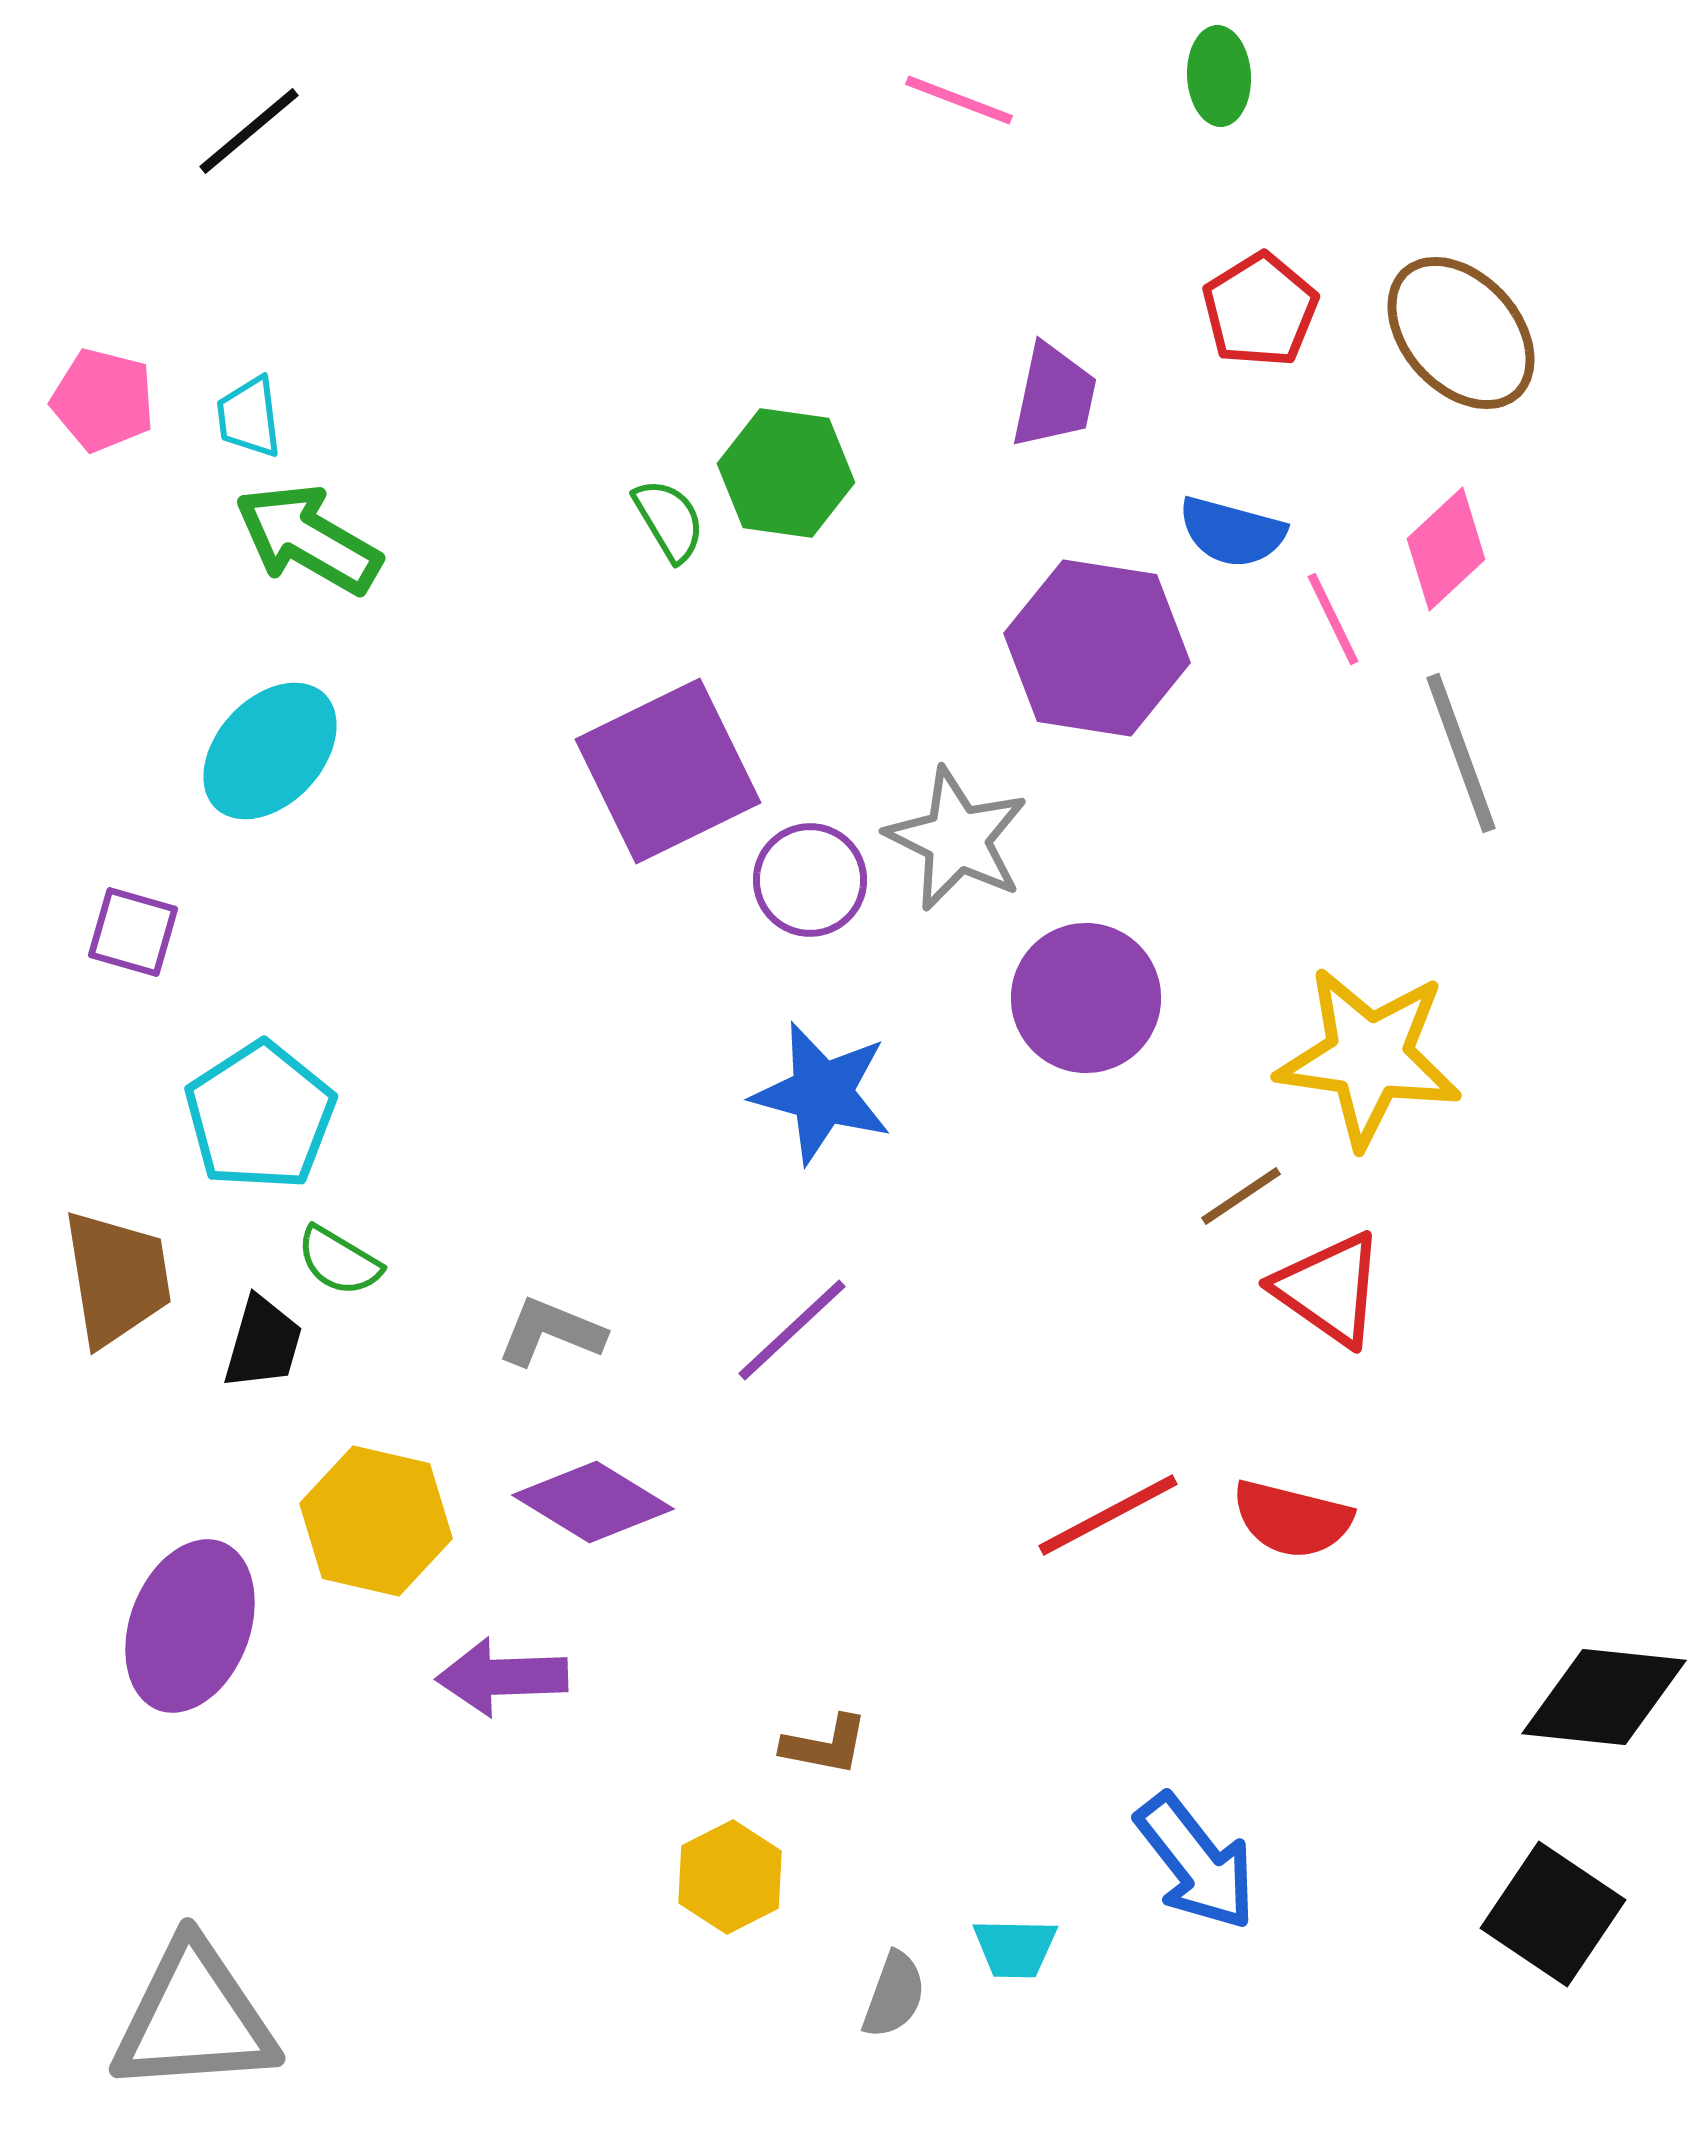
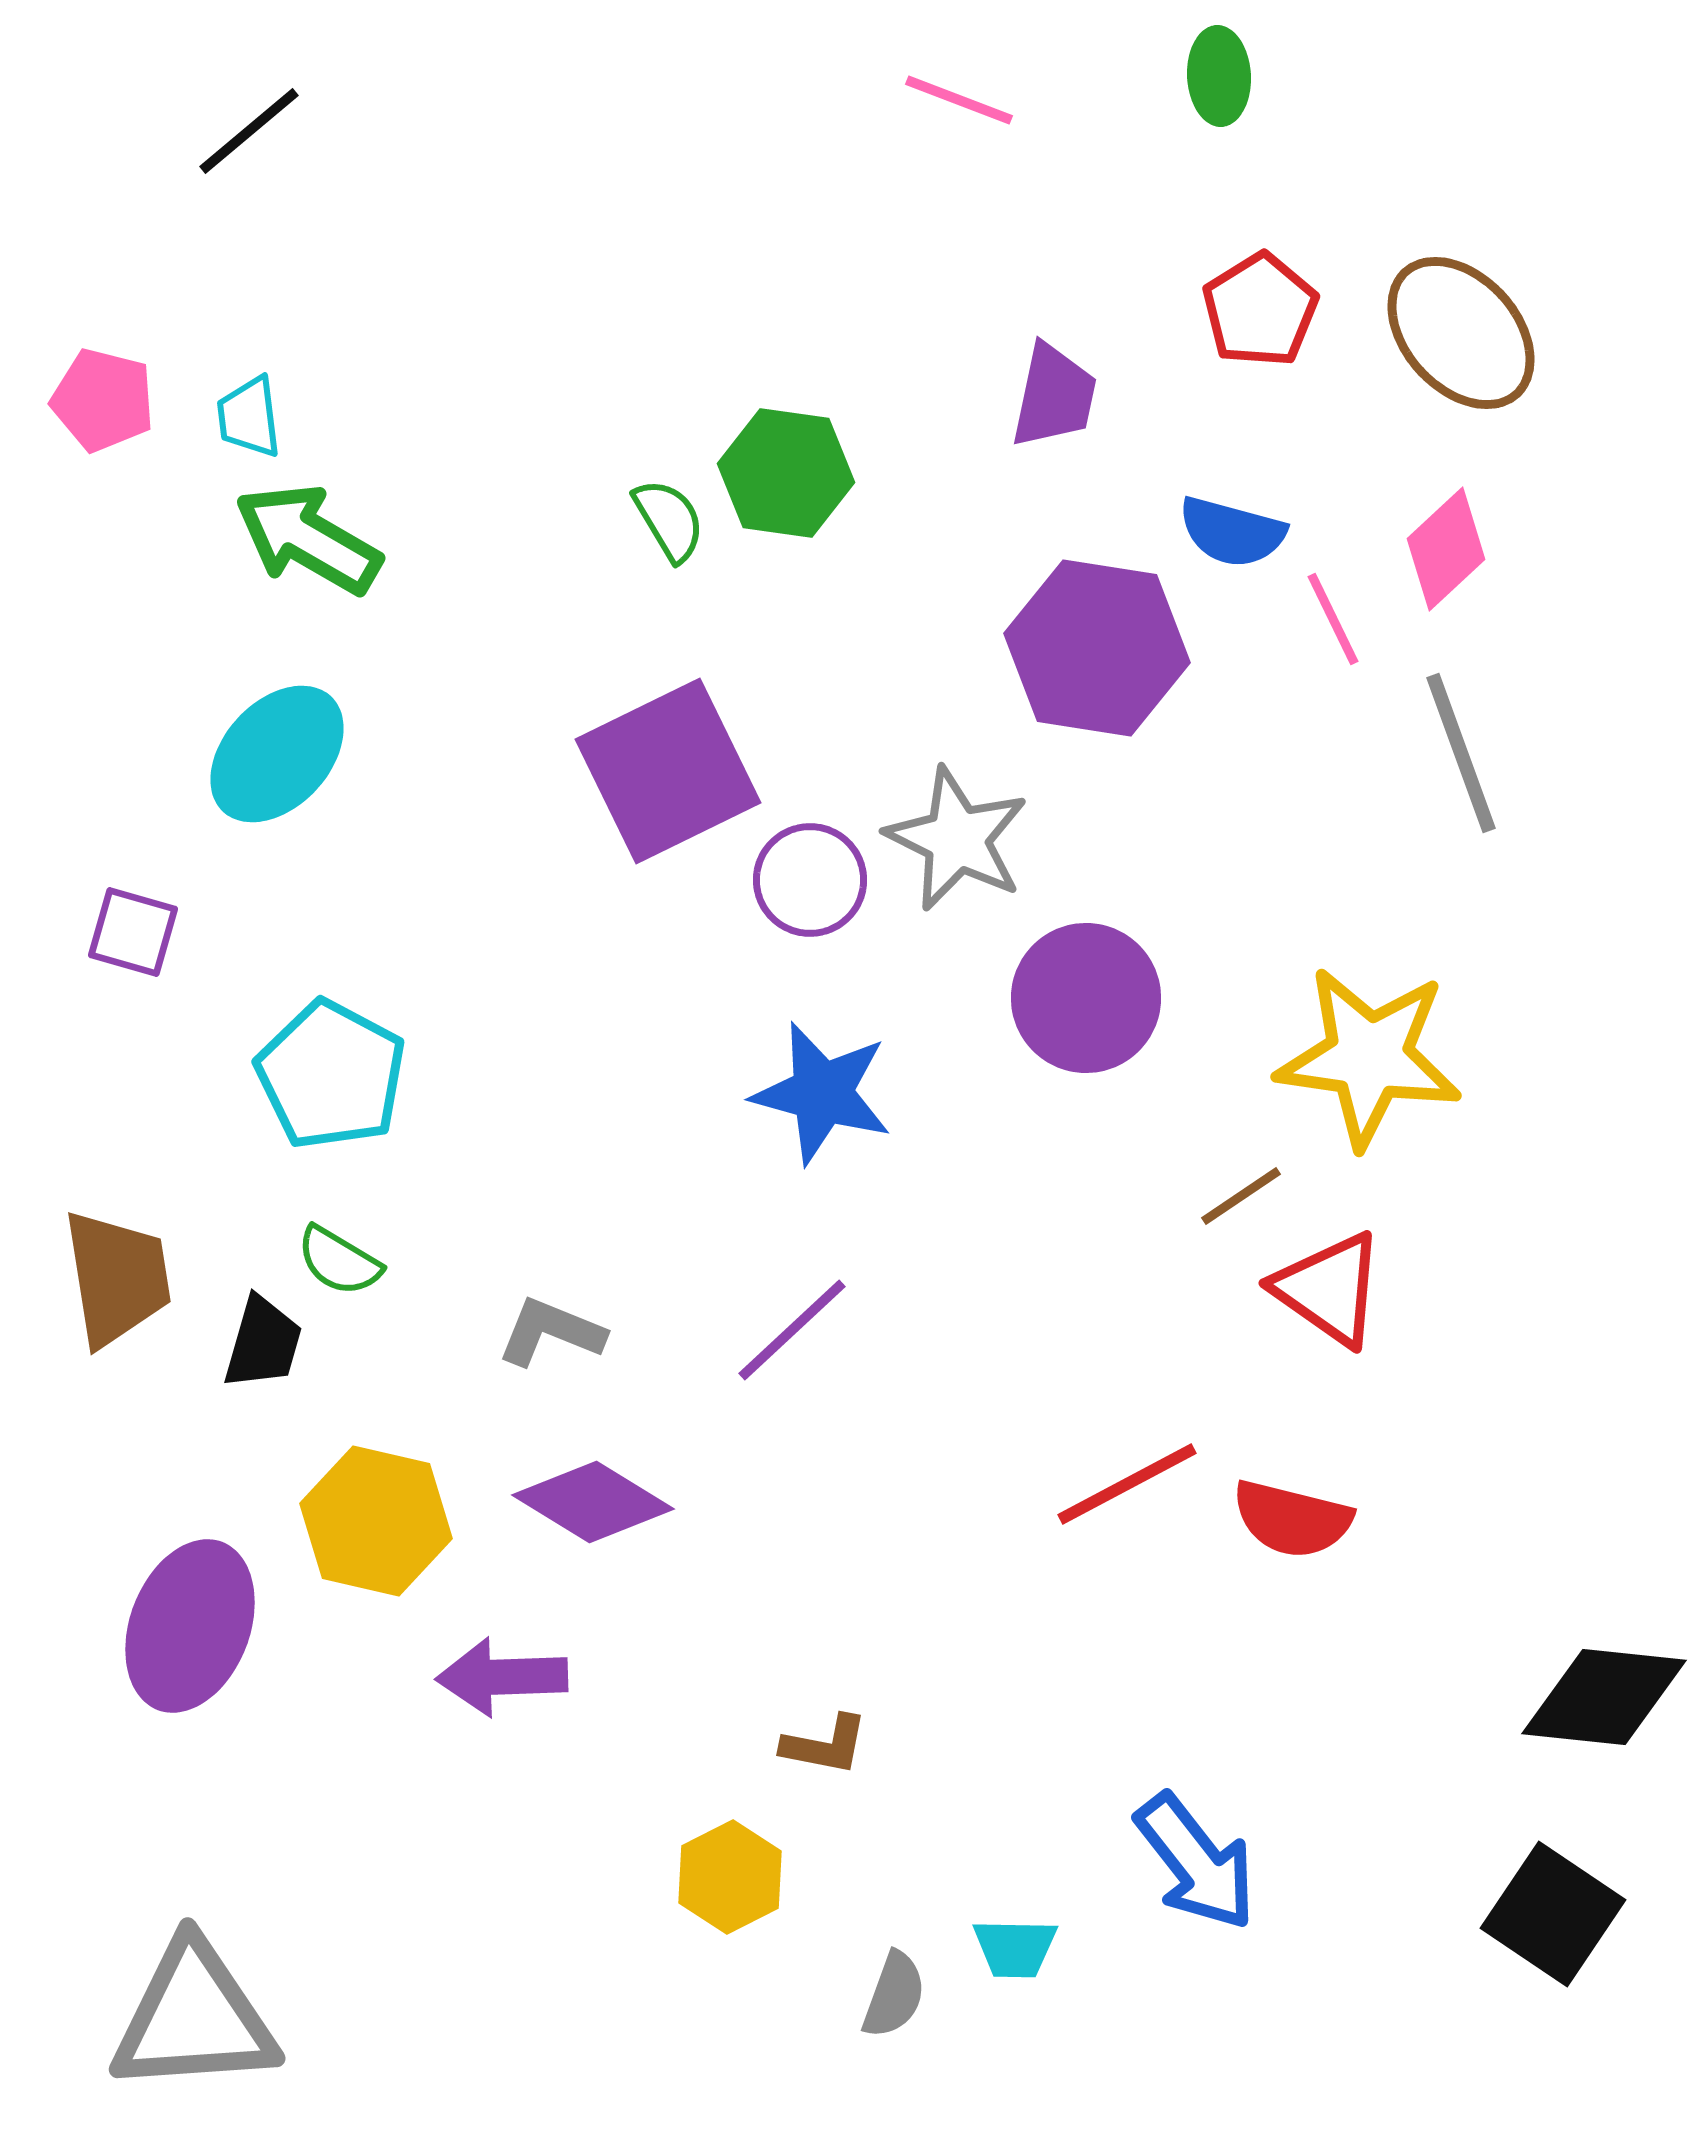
cyan ellipse at (270, 751): moved 7 px right, 3 px down
cyan pentagon at (260, 1116): moved 71 px right, 41 px up; rotated 11 degrees counterclockwise
red line at (1108, 1515): moved 19 px right, 31 px up
